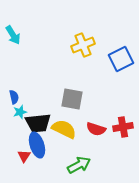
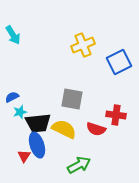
blue square: moved 2 px left, 3 px down
blue semicircle: moved 2 px left; rotated 104 degrees counterclockwise
red cross: moved 7 px left, 12 px up; rotated 18 degrees clockwise
